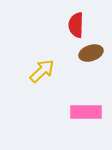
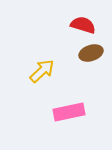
red semicircle: moved 7 px right; rotated 105 degrees clockwise
pink rectangle: moved 17 px left; rotated 12 degrees counterclockwise
